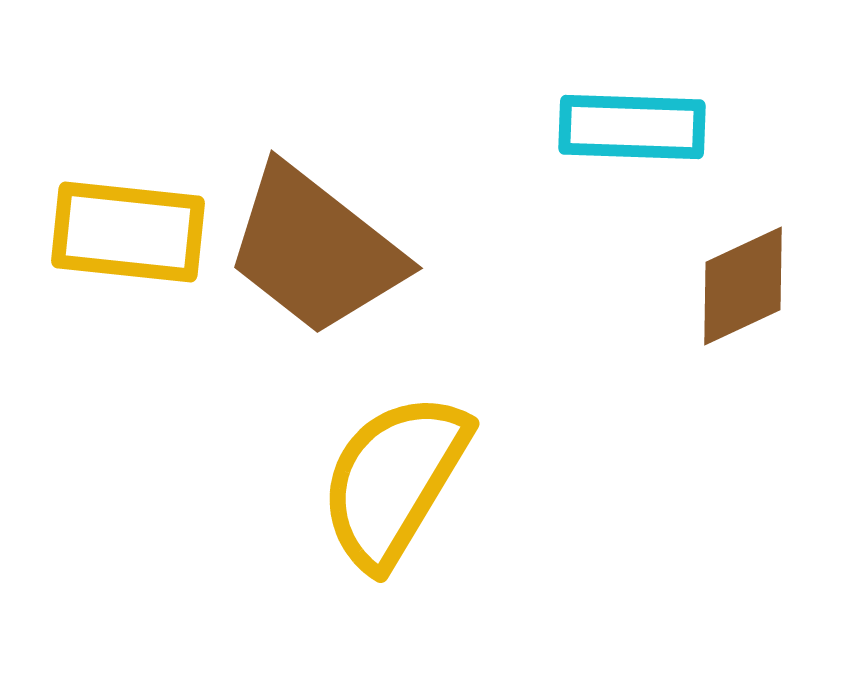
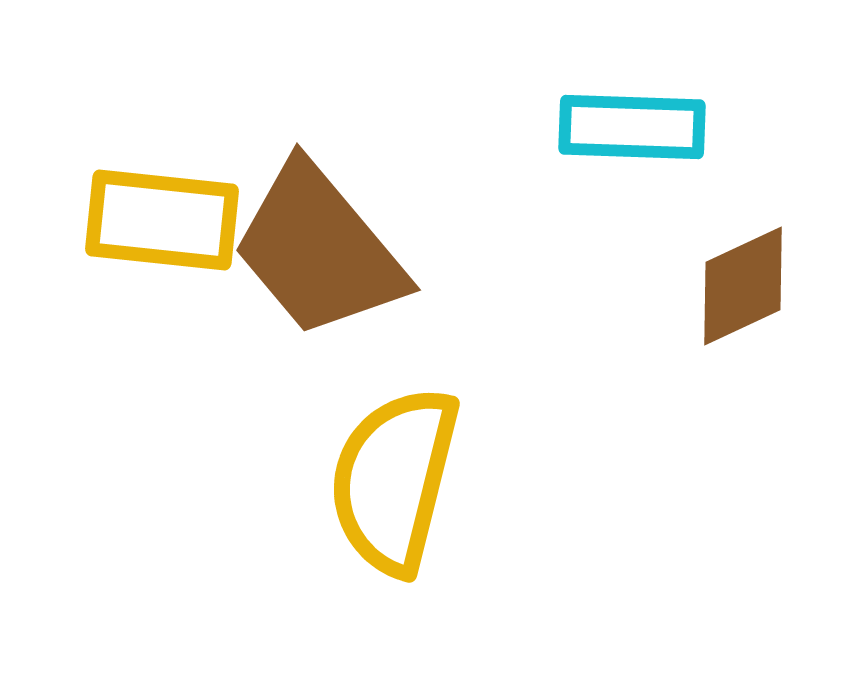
yellow rectangle: moved 34 px right, 12 px up
brown trapezoid: moved 4 px right; rotated 12 degrees clockwise
yellow semicircle: rotated 17 degrees counterclockwise
